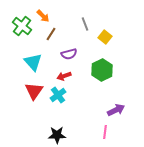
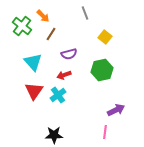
gray line: moved 11 px up
green hexagon: rotated 15 degrees clockwise
red arrow: moved 1 px up
black star: moved 3 px left
